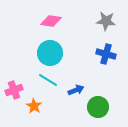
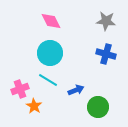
pink diamond: rotated 55 degrees clockwise
pink cross: moved 6 px right, 1 px up
